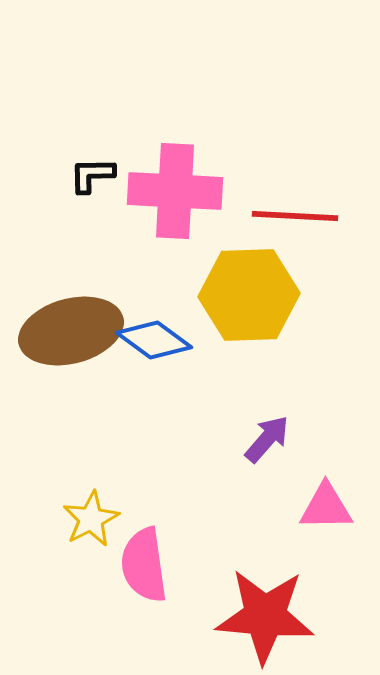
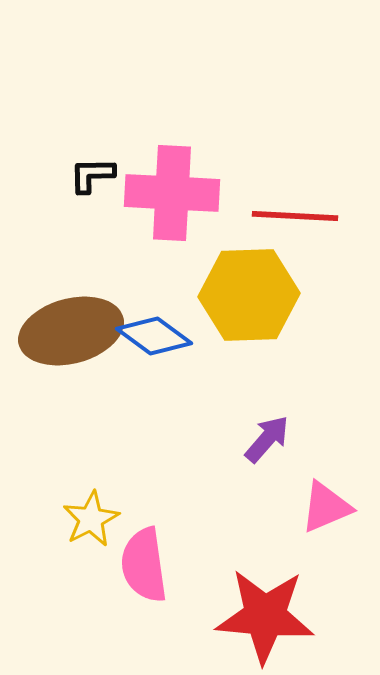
pink cross: moved 3 px left, 2 px down
blue diamond: moved 4 px up
pink triangle: rotated 22 degrees counterclockwise
